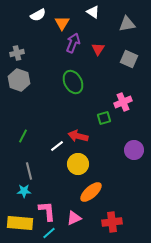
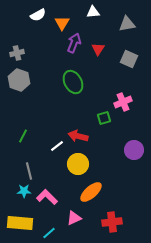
white triangle: rotated 40 degrees counterclockwise
purple arrow: moved 1 px right
pink L-shape: moved 14 px up; rotated 40 degrees counterclockwise
